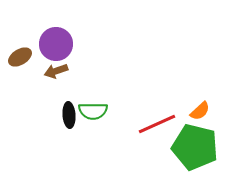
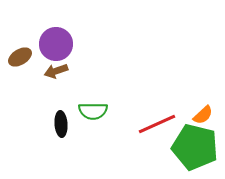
orange semicircle: moved 3 px right, 4 px down
black ellipse: moved 8 px left, 9 px down
